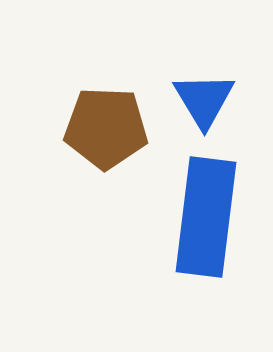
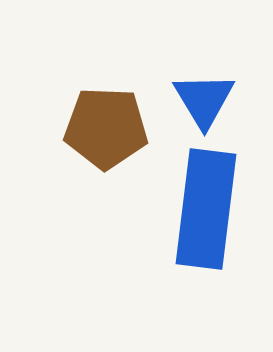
blue rectangle: moved 8 px up
